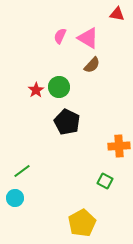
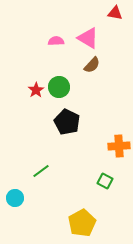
red triangle: moved 2 px left, 1 px up
pink semicircle: moved 4 px left, 5 px down; rotated 63 degrees clockwise
green line: moved 19 px right
